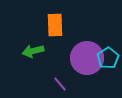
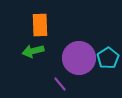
orange rectangle: moved 15 px left
purple circle: moved 8 px left
